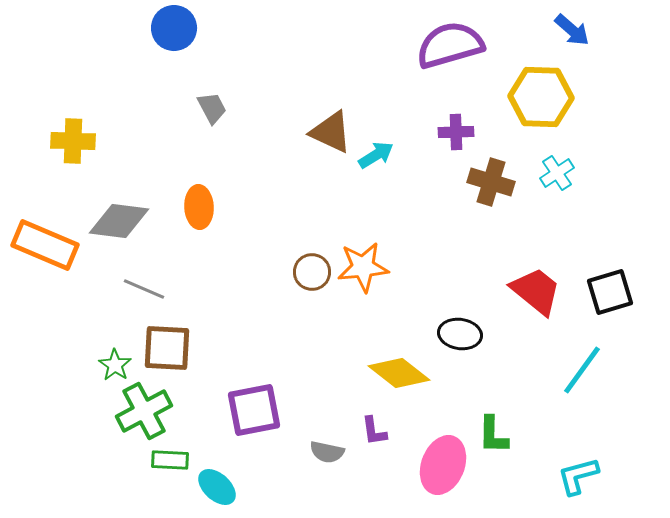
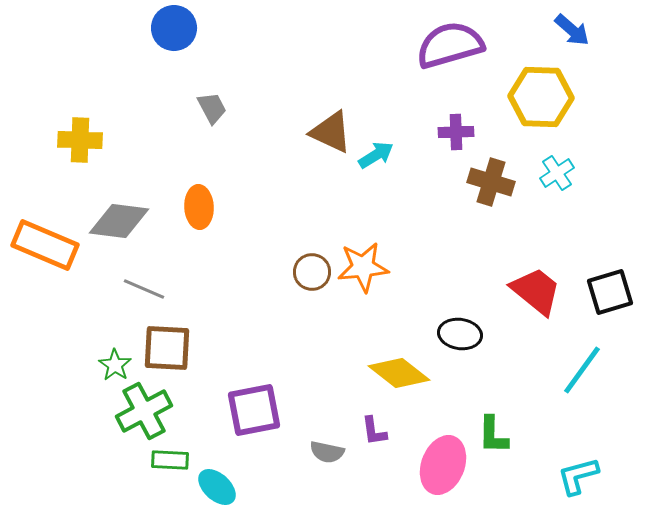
yellow cross: moved 7 px right, 1 px up
